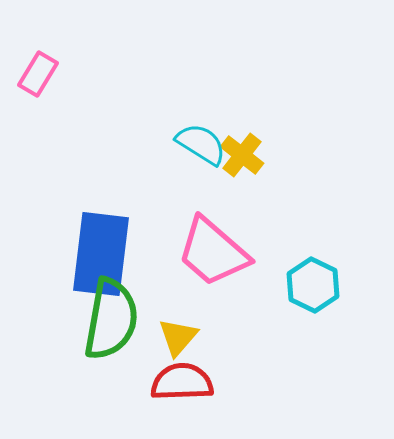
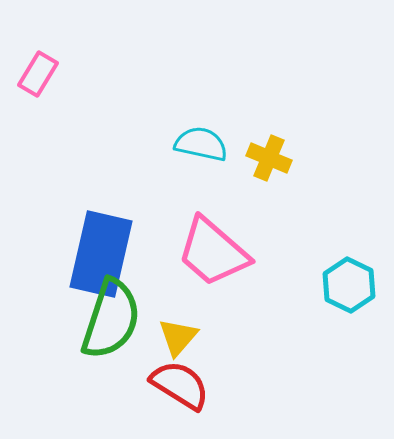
cyan semicircle: rotated 20 degrees counterclockwise
yellow cross: moved 27 px right, 3 px down; rotated 15 degrees counterclockwise
blue rectangle: rotated 6 degrees clockwise
cyan hexagon: moved 36 px right
green semicircle: rotated 8 degrees clockwise
red semicircle: moved 2 px left, 3 px down; rotated 34 degrees clockwise
